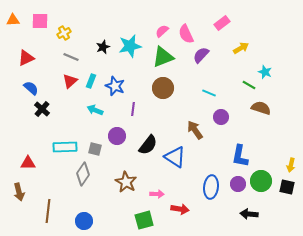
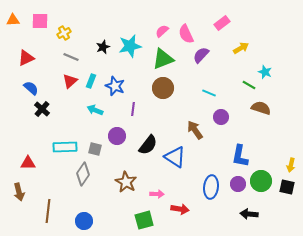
green triangle at (163, 57): moved 2 px down
